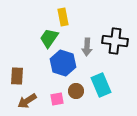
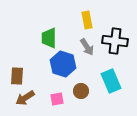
yellow rectangle: moved 24 px right, 3 px down
green trapezoid: rotated 35 degrees counterclockwise
gray arrow: rotated 36 degrees counterclockwise
blue hexagon: moved 1 px down
cyan rectangle: moved 10 px right, 4 px up
brown circle: moved 5 px right
brown arrow: moved 2 px left, 3 px up
